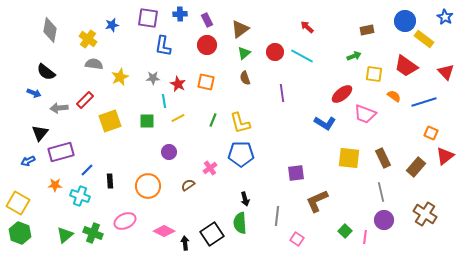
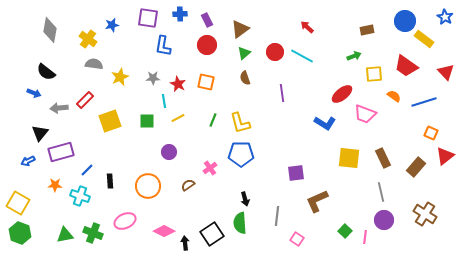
yellow square at (374, 74): rotated 12 degrees counterclockwise
green triangle at (65, 235): rotated 30 degrees clockwise
